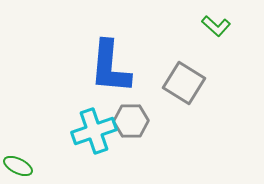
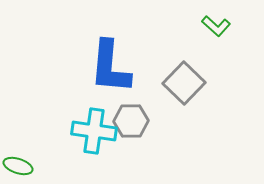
gray square: rotated 12 degrees clockwise
cyan cross: rotated 27 degrees clockwise
green ellipse: rotated 8 degrees counterclockwise
